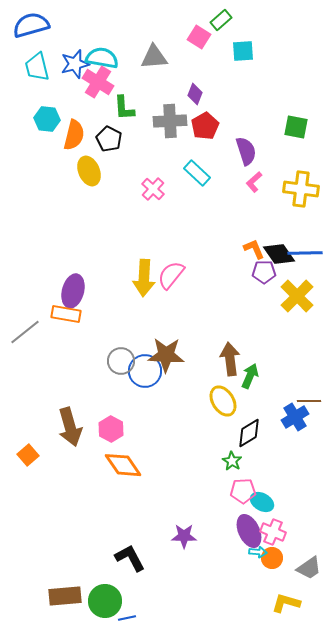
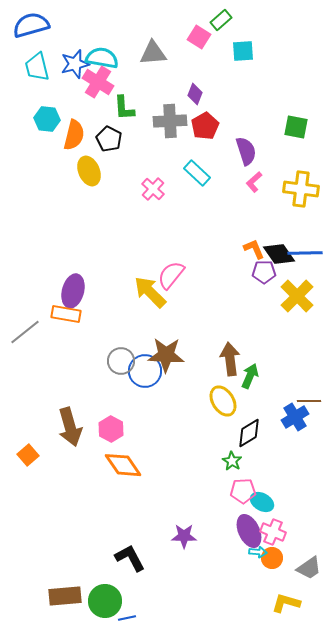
gray triangle at (154, 57): moved 1 px left, 4 px up
yellow arrow at (144, 278): moved 6 px right, 14 px down; rotated 132 degrees clockwise
